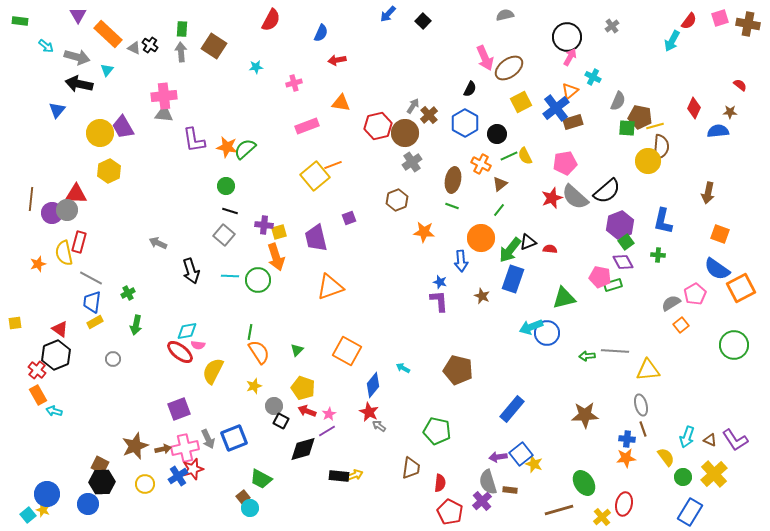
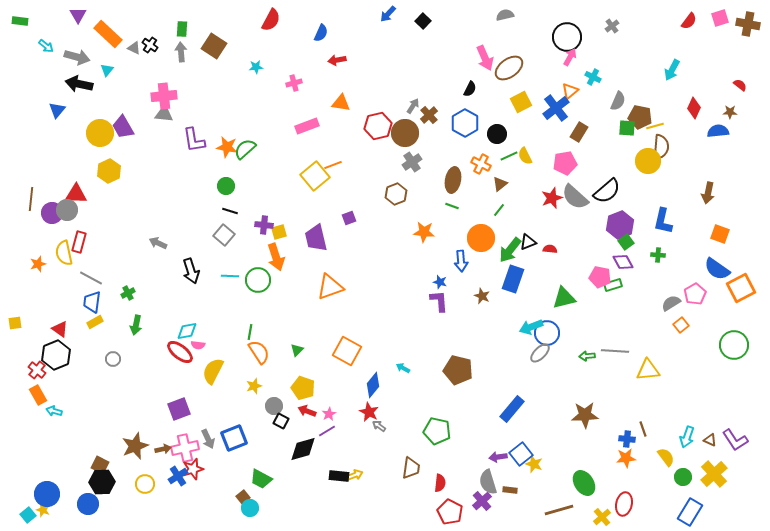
cyan arrow at (672, 41): moved 29 px down
brown rectangle at (573, 122): moved 6 px right, 10 px down; rotated 42 degrees counterclockwise
brown hexagon at (397, 200): moved 1 px left, 6 px up
gray ellipse at (641, 405): moved 101 px left, 52 px up; rotated 60 degrees clockwise
